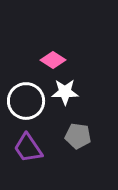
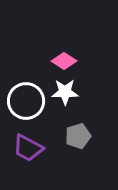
pink diamond: moved 11 px right, 1 px down
gray pentagon: rotated 25 degrees counterclockwise
purple trapezoid: rotated 28 degrees counterclockwise
